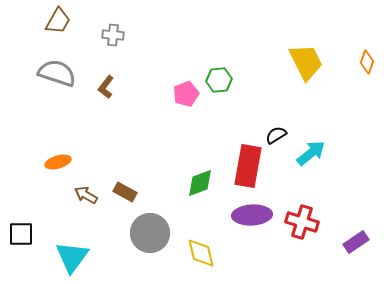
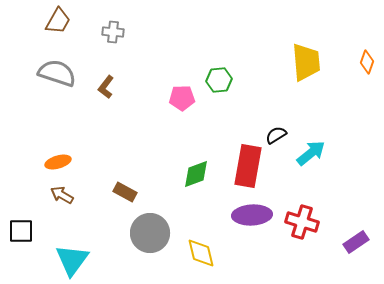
gray cross: moved 3 px up
yellow trapezoid: rotated 21 degrees clockwise
pink pentagon: moved 4 px left, 4 px down; rotated 20 degrees clockwise
green diamond: moved 4 px left, 9 px up
brown arrow: moved 24 px left
black square: moved 3 px up
cyan triangle: moved 3 px down
